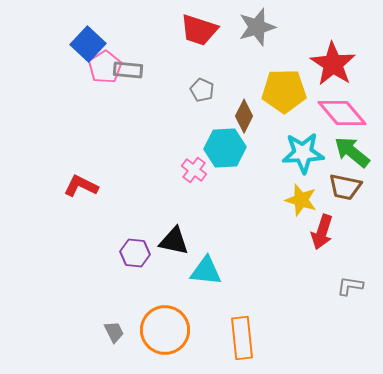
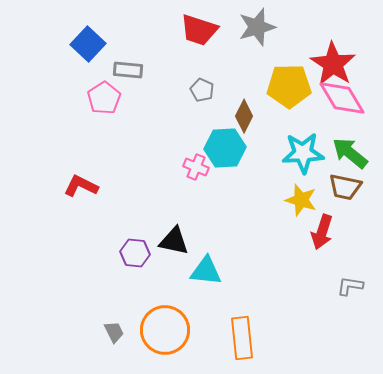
pink pentagon: moved 1 px left, 31 px down
yellow pentagon: moved 5 px right, 5 px up
pink diamond: moved 15 px up; rotated 9 degrees clockwise
green arrow: moved 2 px left, 1 px down
pink cross: moved 2 px right, 3 px up; rotated 15 degrees counterclockwise
